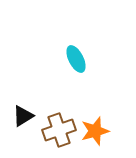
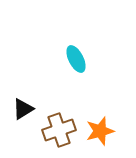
black triangle: moved 7 px up
orange star: moved 5 px right
